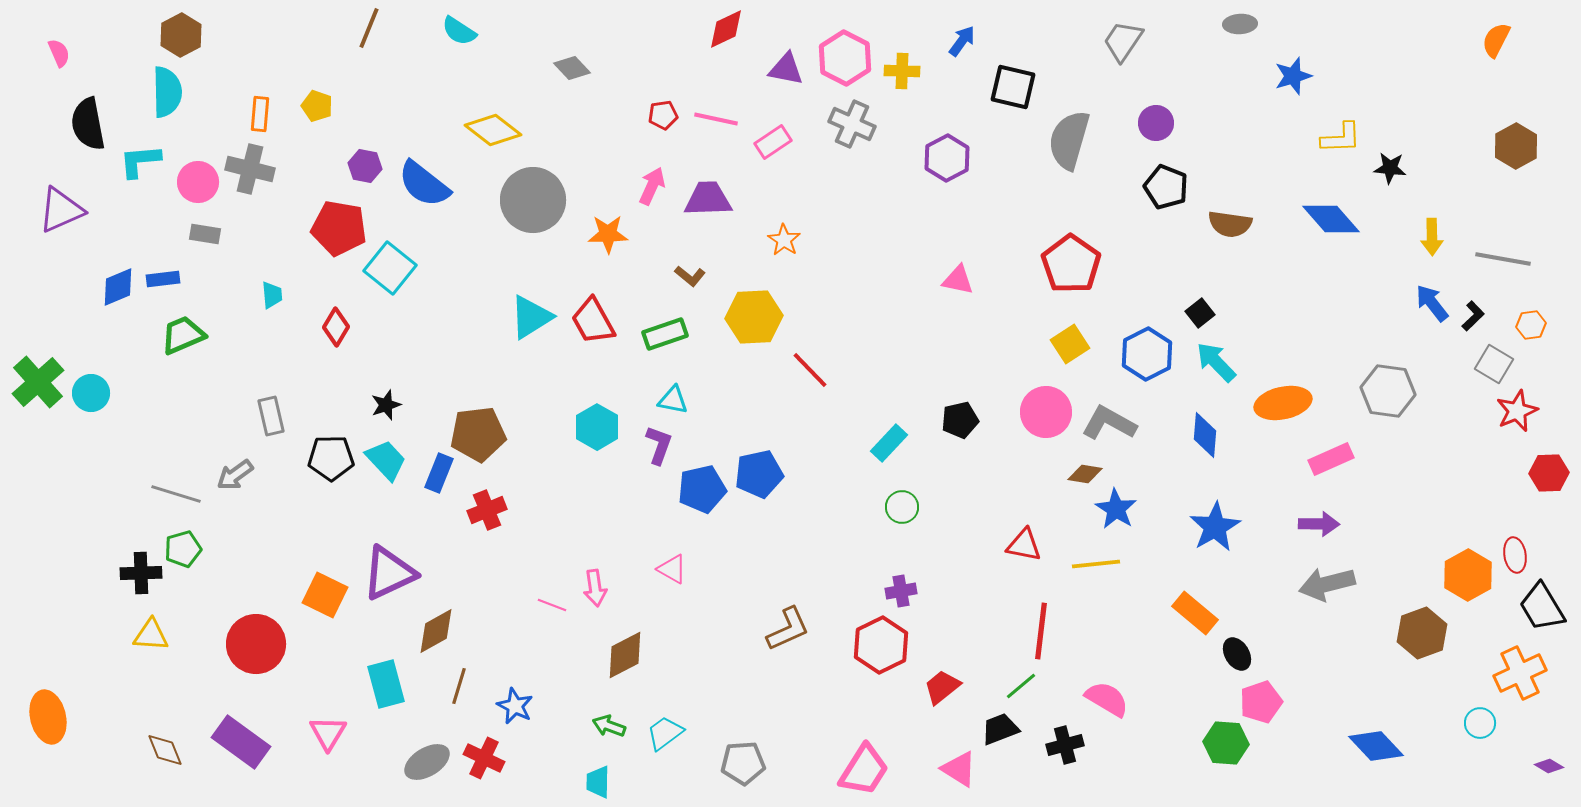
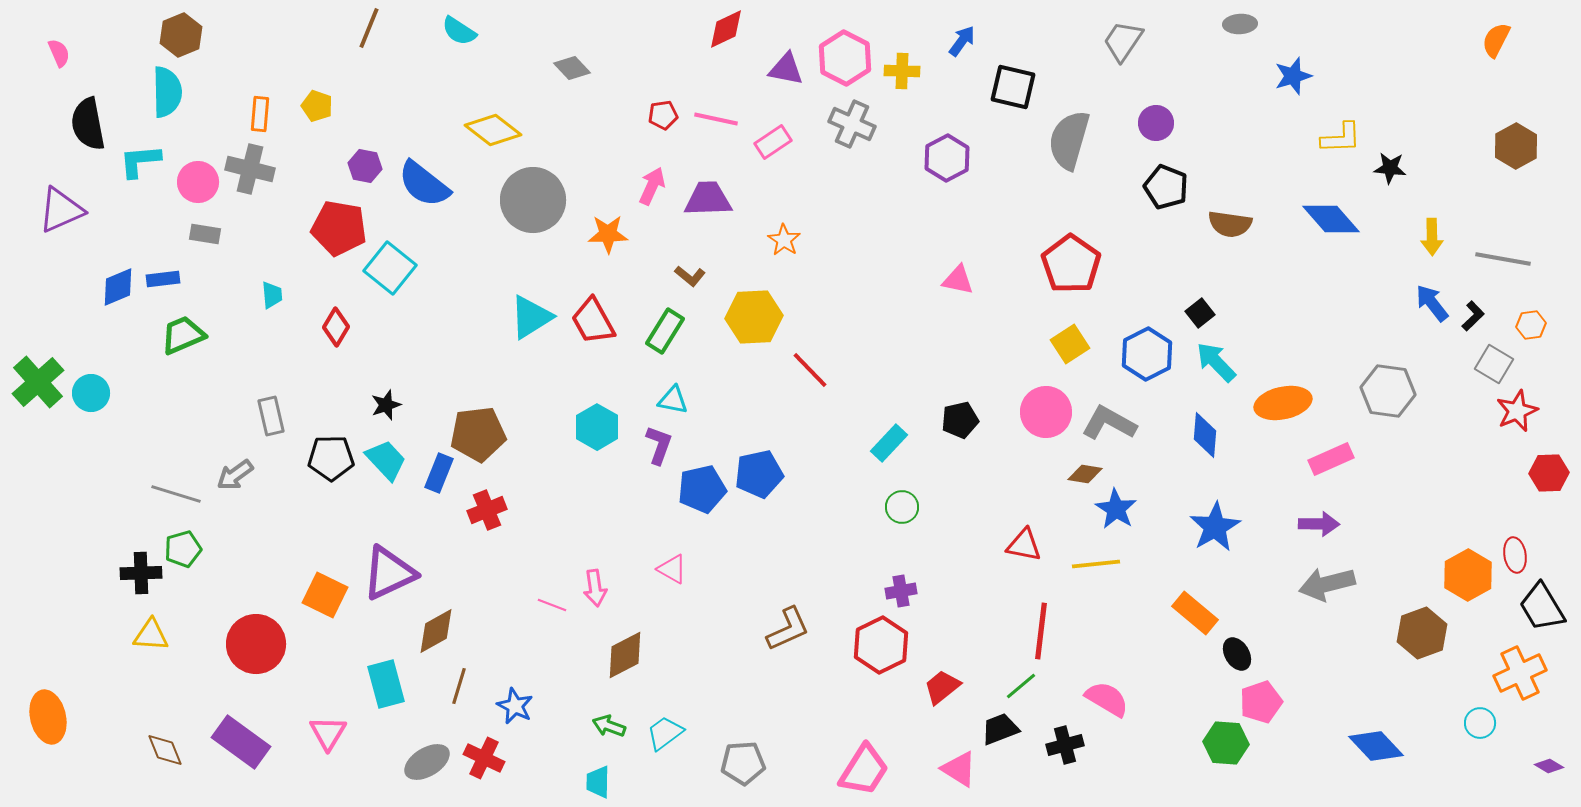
brown hexagon at (181, 35): rotated 6 degrees clockwise
green rectangle at (665, 334): moved 3 px up; rotated 39 degrees counterclockwise
